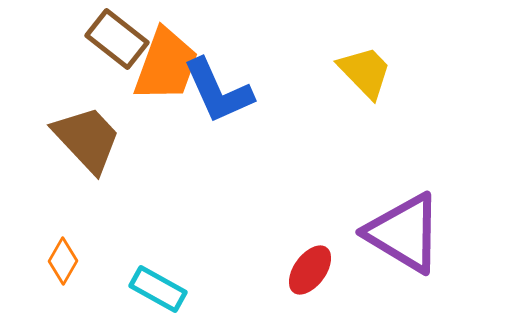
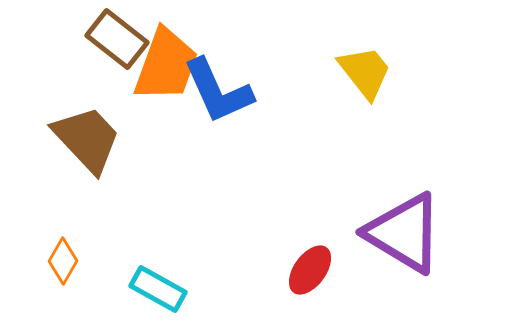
yellow trapezoid: rotated 6 degrees clockwise
